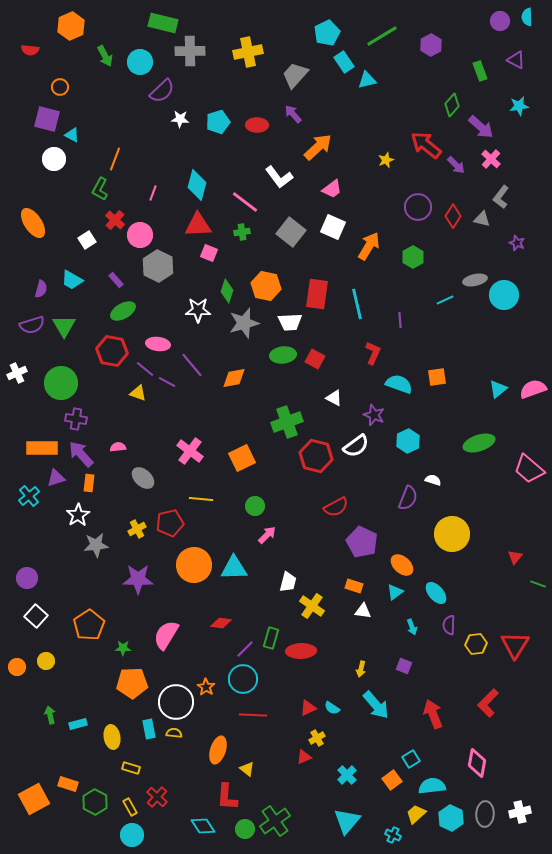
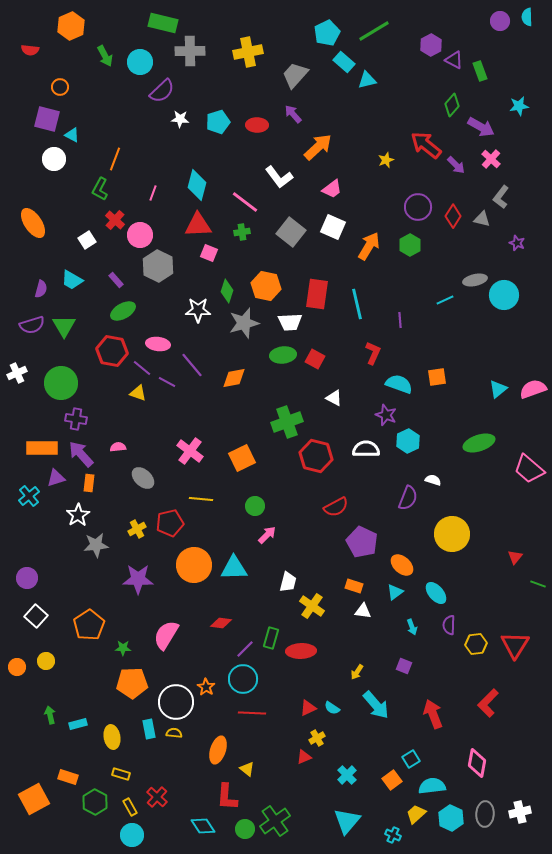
green line at (382, 36): moved 8 px left, 5 px up
purple triangle at (516, 60): moved 62 px left
cyan rectangle at (344, 62): rotated 15 degrees counterclockwise
purple arrow at (481, 127): rotated 12 degrees counterclockwise
green hexagon at (413, 257): moved 3 px left, 12 px up
purple line at (145, 369): moved 3 px left, 1 px up
purple star at (374, 415): moved 12 px right
white semicircle at (356, 446): moved 10 px right, 3 px down; rotated 144 degrees counterclockwise
yellow arrow at (361, 669): moved 4 px left, 3 px down; rotated 21 degrees clockwise
red line at (253, 715): moved 1 px left, 2 px up
yellow rectangle at (131, 768): moved 10 px left, 6 px down
orange rectangle at (68, 784): moved 7 px up
